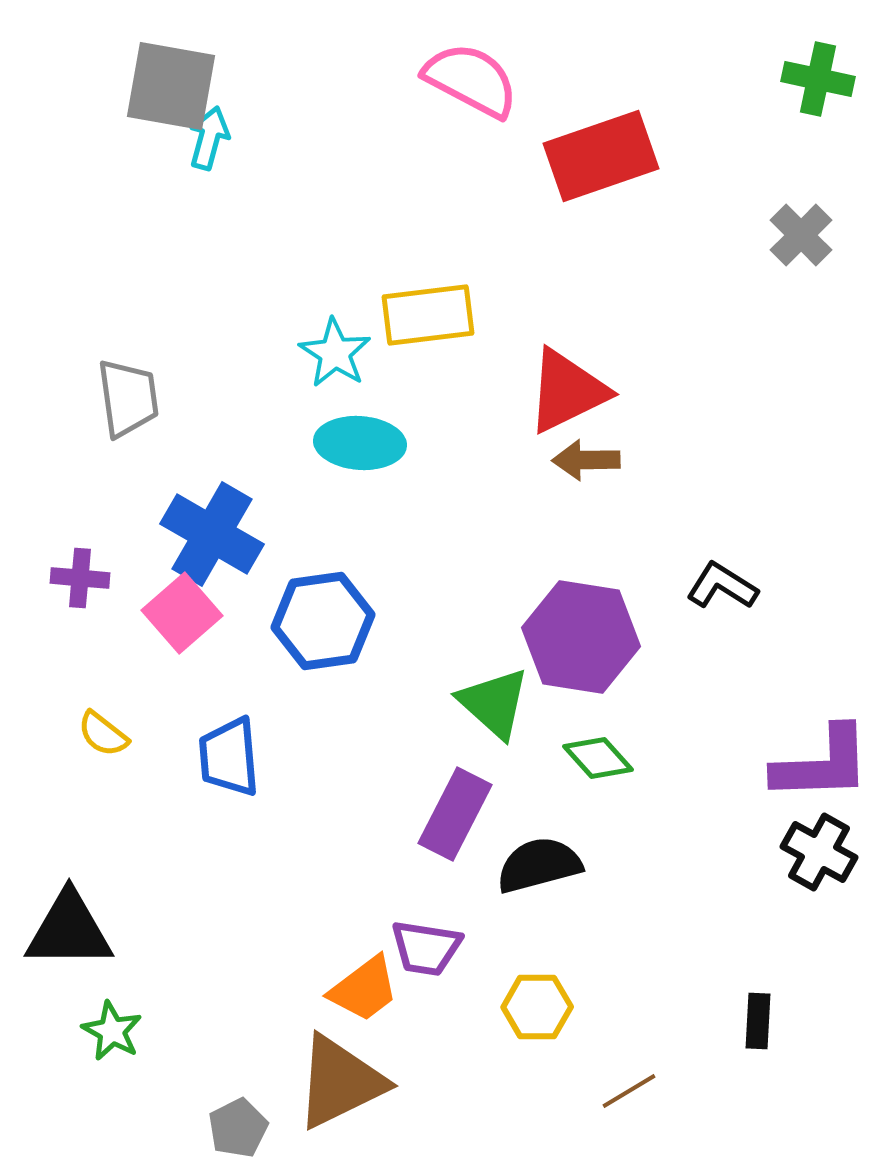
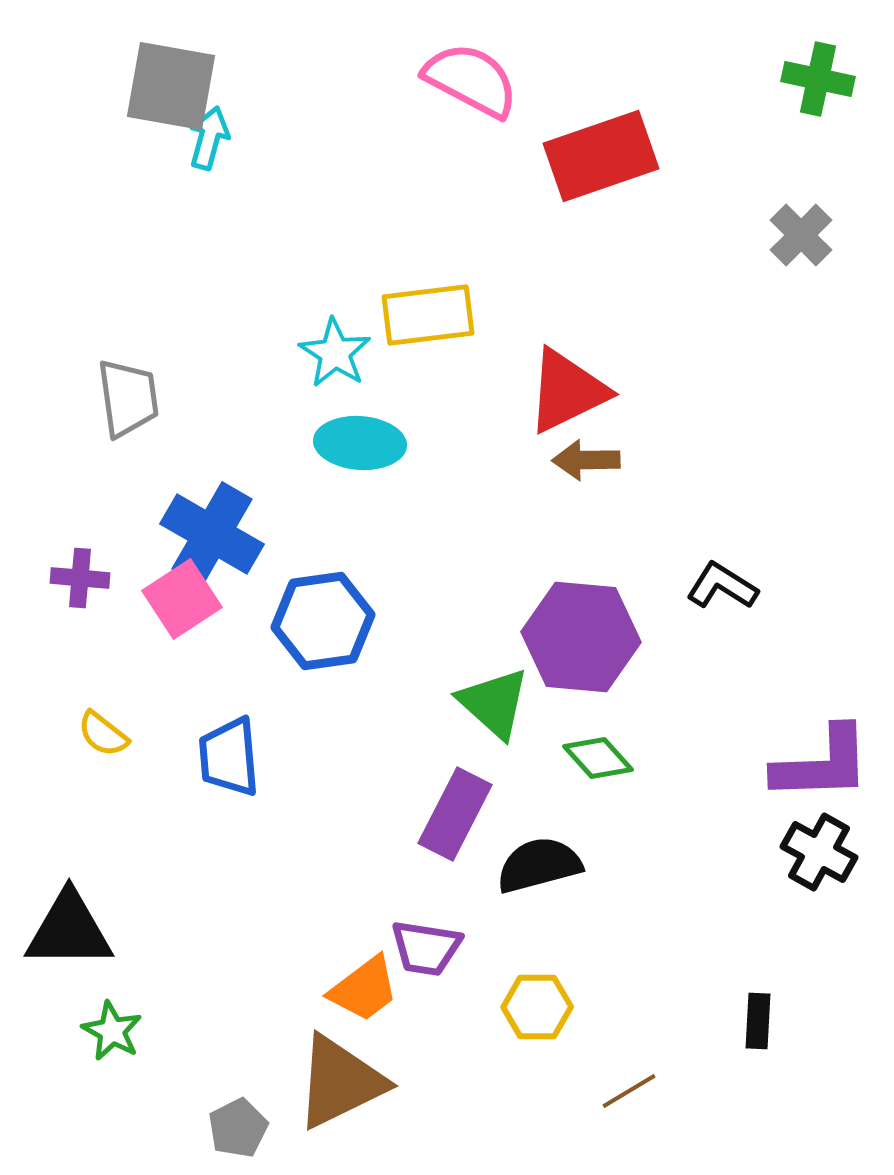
pink square: moved 14 px up; rotated 8 degrees clockwise
purple hexagon: rotated 4 degrees counterclockwise
